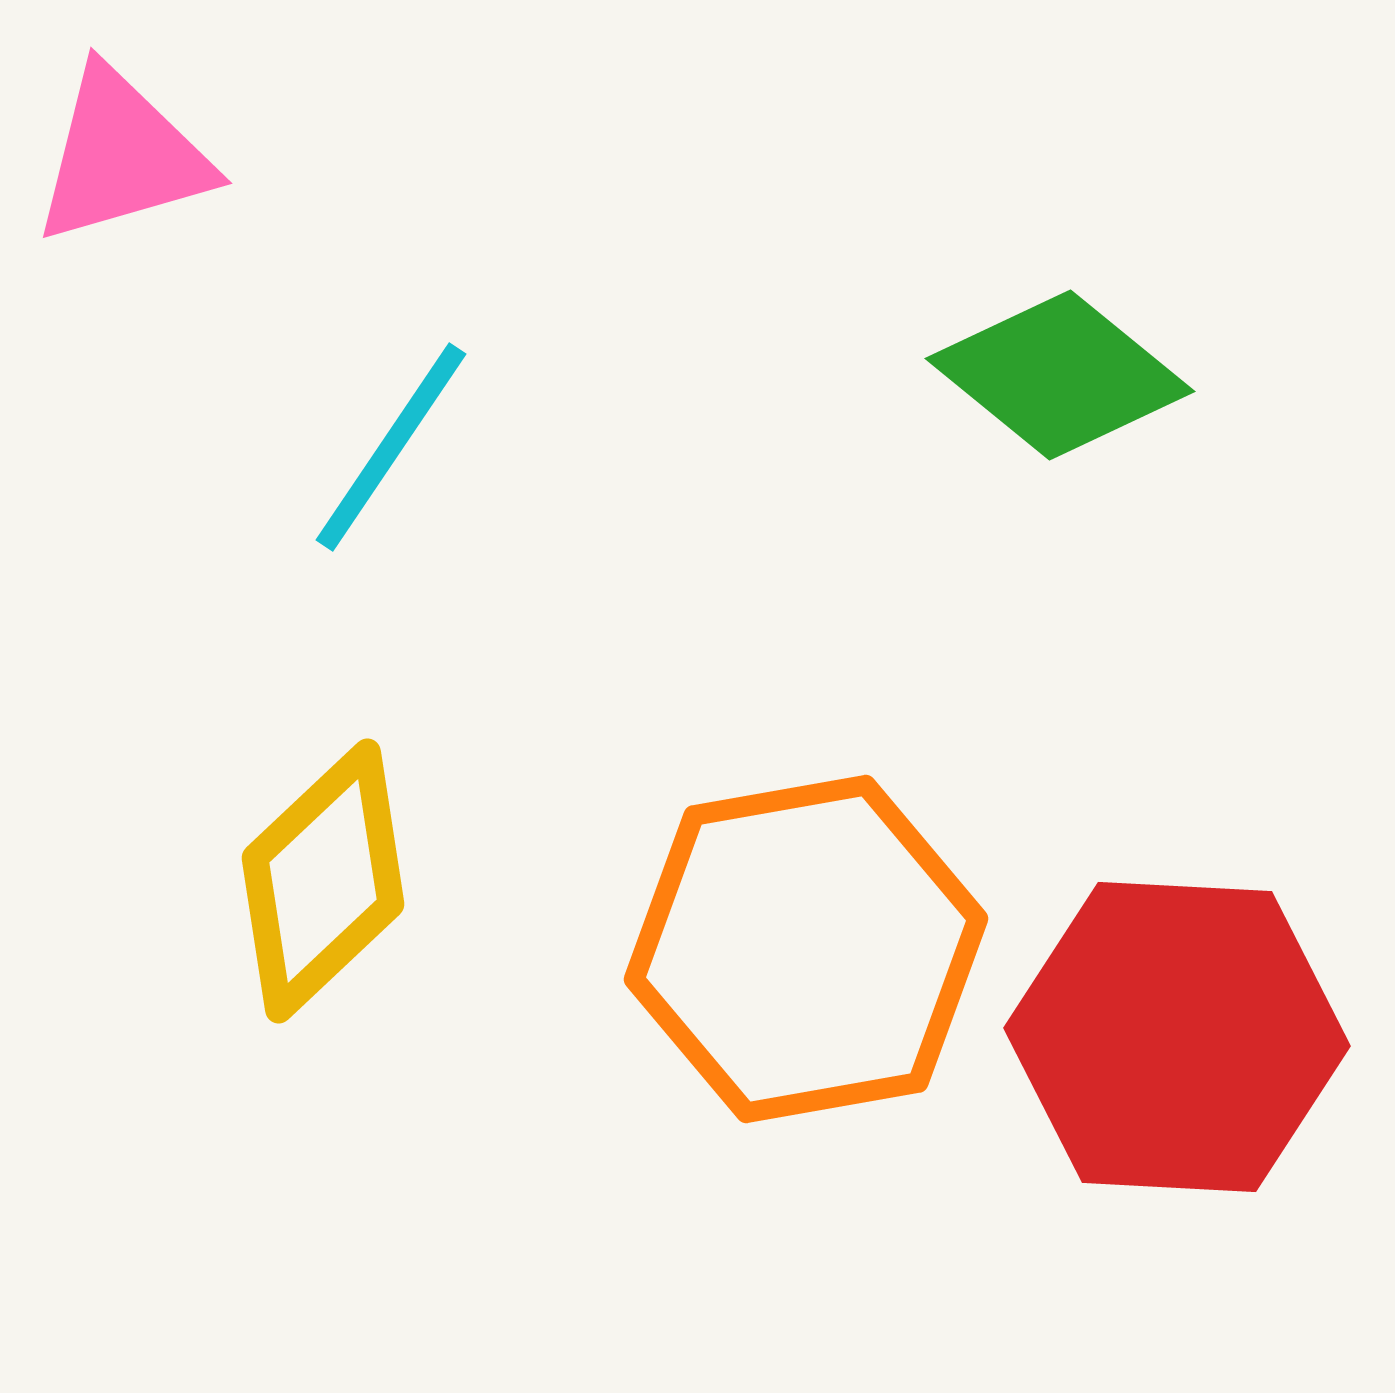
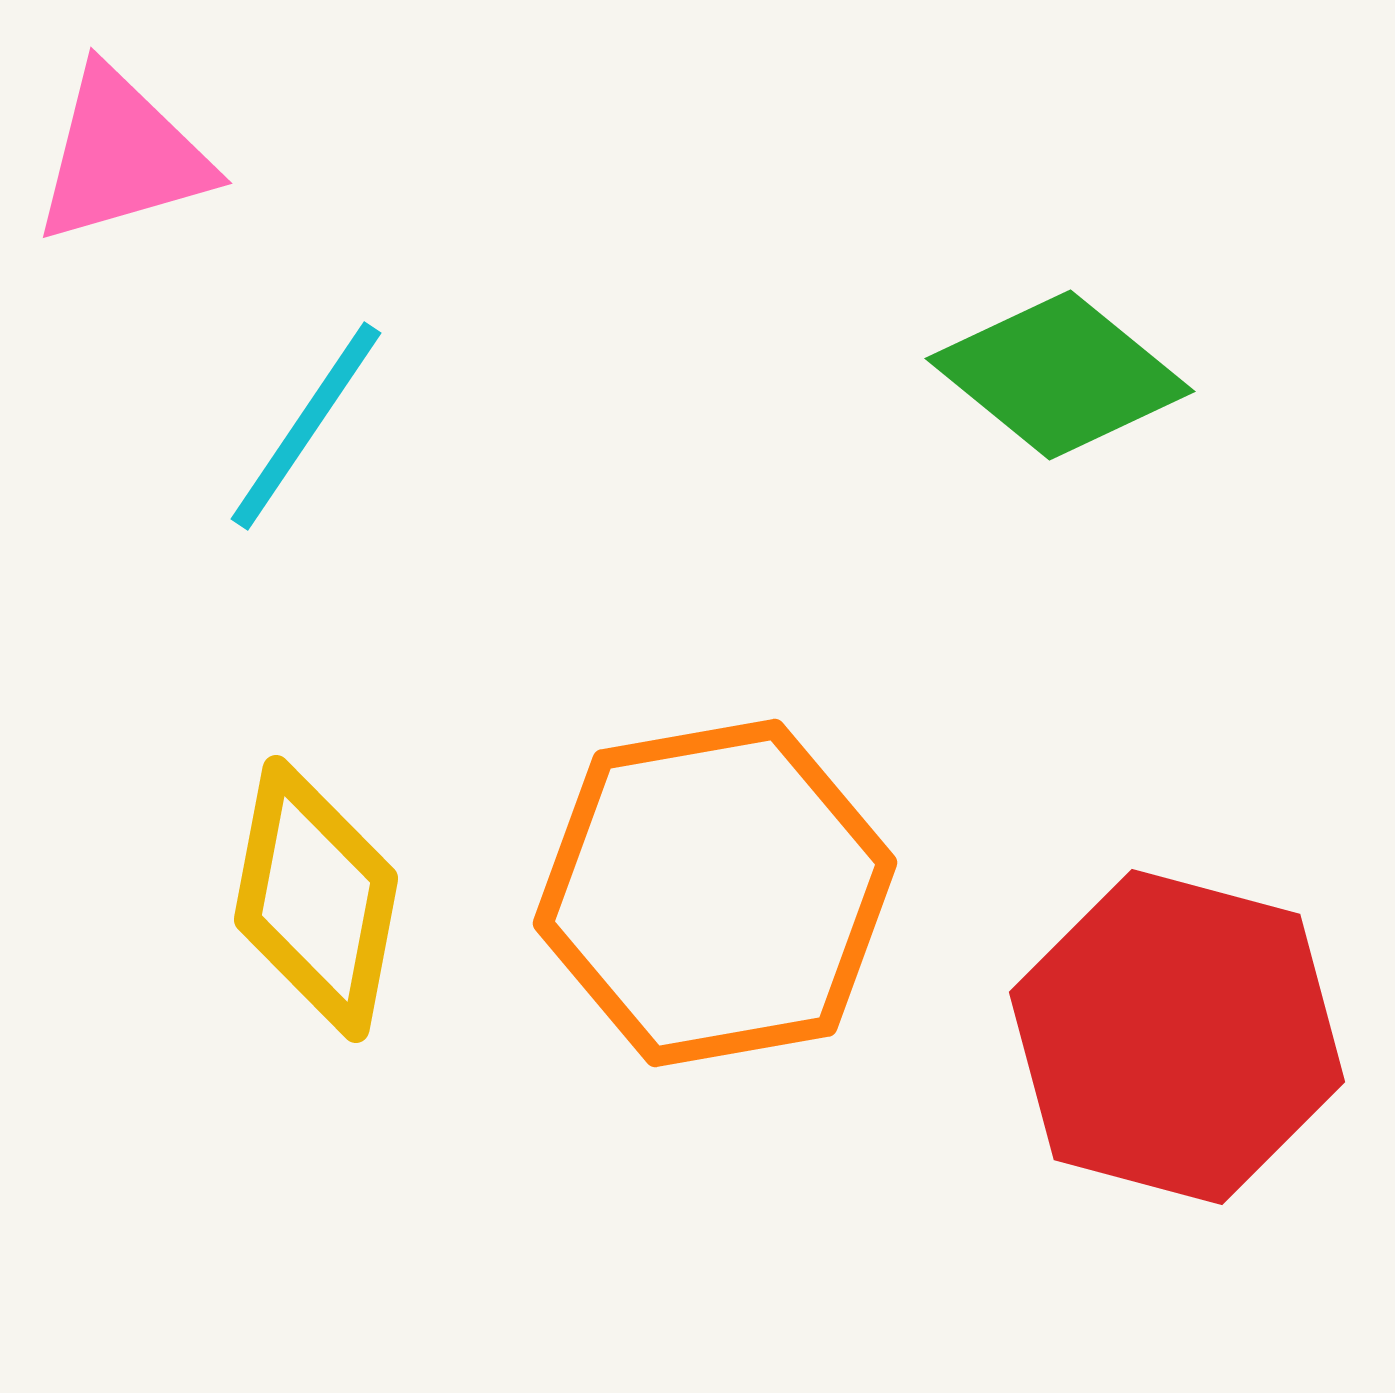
cyan line: moved 85 px left, 21 px up
yellow diamond: moved 7 px left, 18 px down; rotated 36 degrees counterclockwise
orange hexagon: moved 91 px left, 56 px up
red hexagon: rotated 12 degrees clockwise
